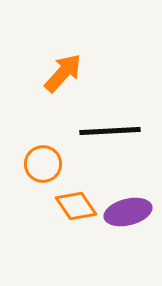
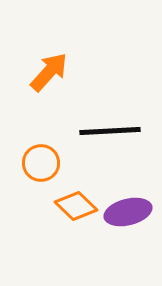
orange arrow: moved 14 px left, 1 px up
orange circle: moved 2 px left, 1 px up
orange diamond: rotated 12 degrees counterclockwise
